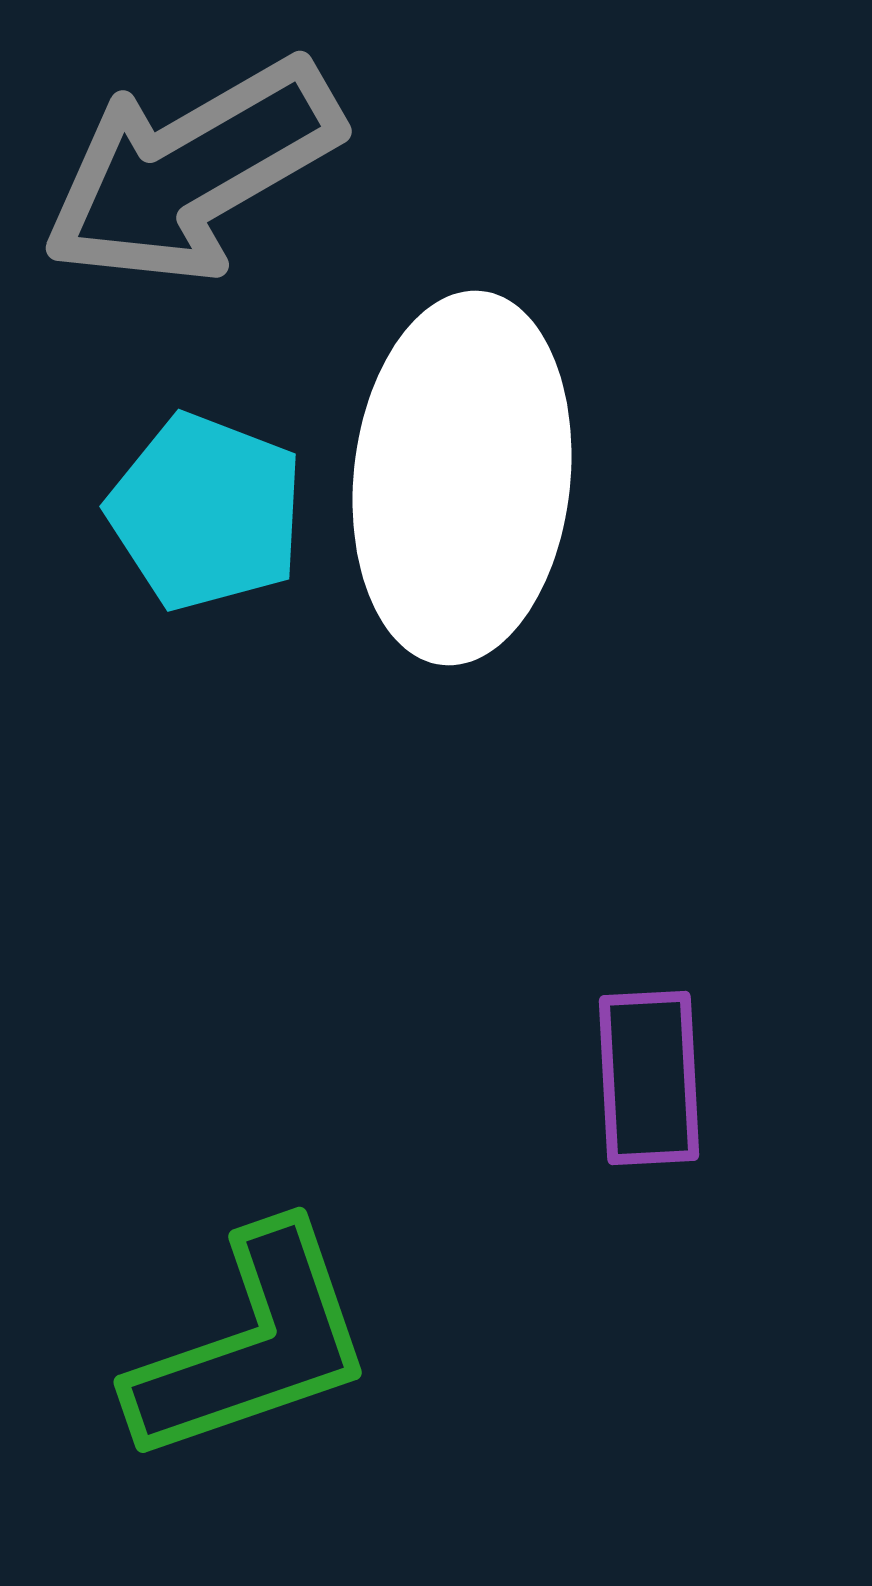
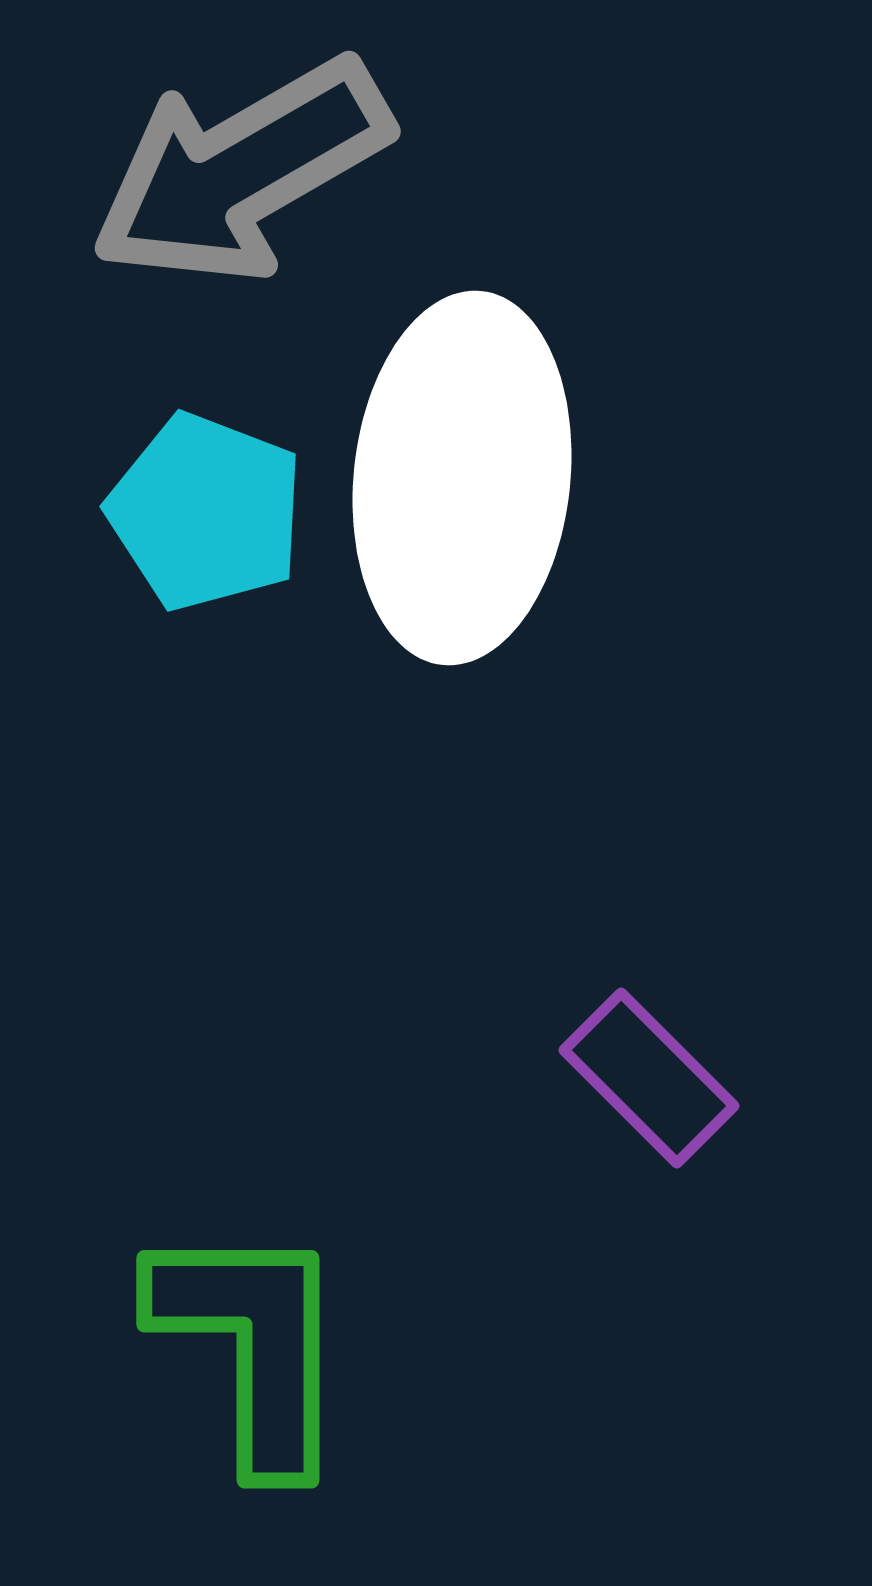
gray arrow: moved 49 px right
purple rectangle: rotated 42 degrees counterclockwise
green L-shape: rotated 71 degrees counterclockwise
